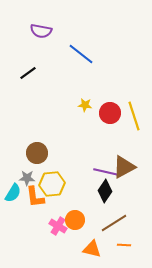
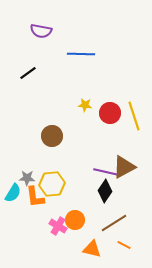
blue line: rotated 36 degrees counterclockwise
brown circle: moved 15 px right, 17 px up
orange line: rotated 24 degrees clockwise
